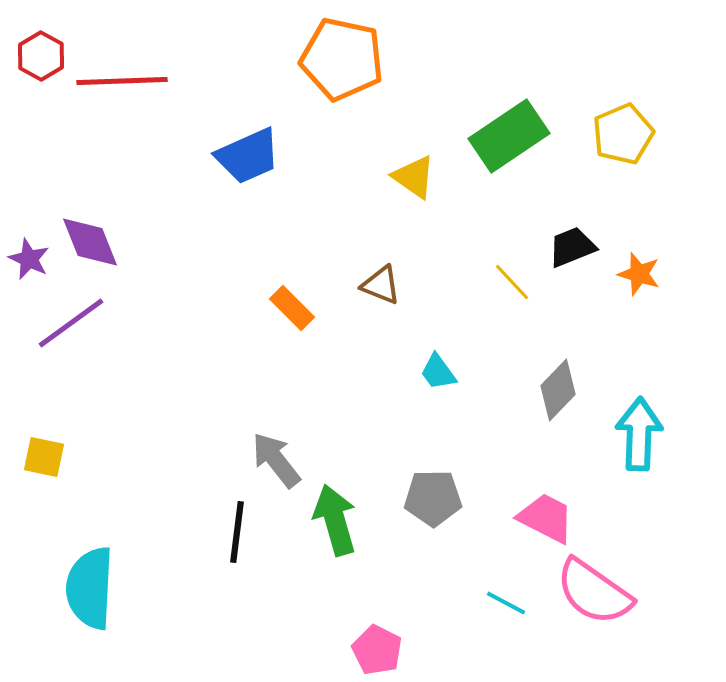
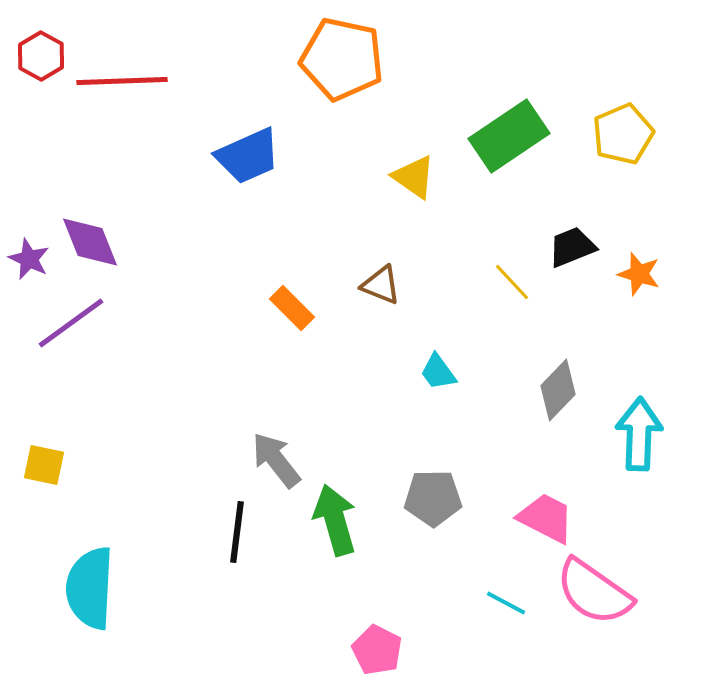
yellow square: moved 8 px down
